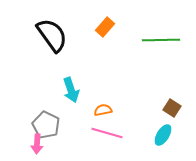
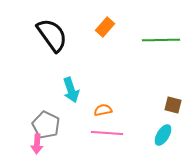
brown square: moved 1 px right, 3 px up; rotated 18 degrees counterclockwise
pink line: rotated 12 degrees counterclockwise
